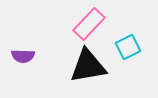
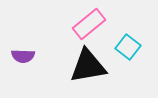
pink rectangle: rotated 8 degrees clockwise
cyan square: rotated 25 degrees counterclockwise
